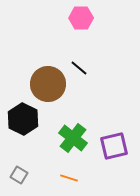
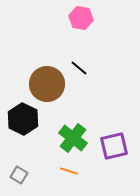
pink hexagon: rotated 10 degrees clockwise
brown circle: moved 1 px left
orange line: moved 7 px up
